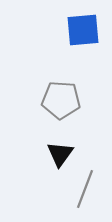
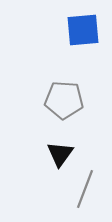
gray pentagon: moved 3 px right
